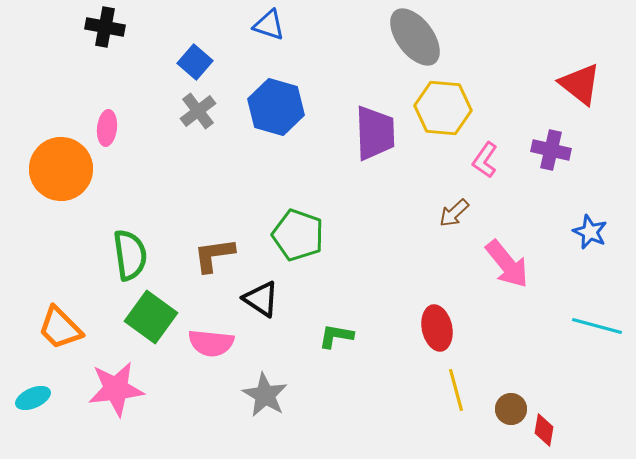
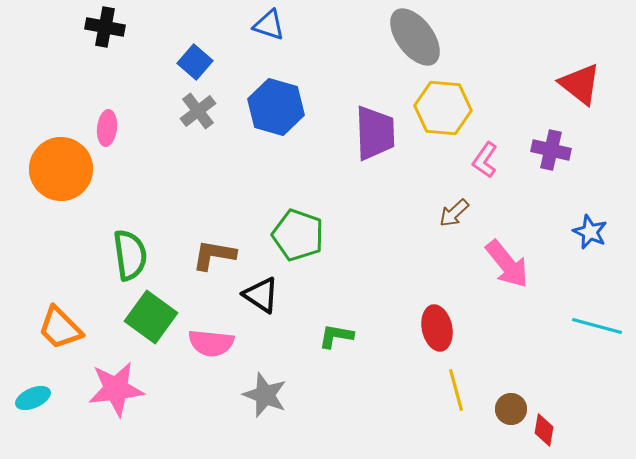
brown L-shape: rotated 18 degrees clockwise
black triangle: moved 4 px up
gray star: rotated 9 degrees counterclockwise
